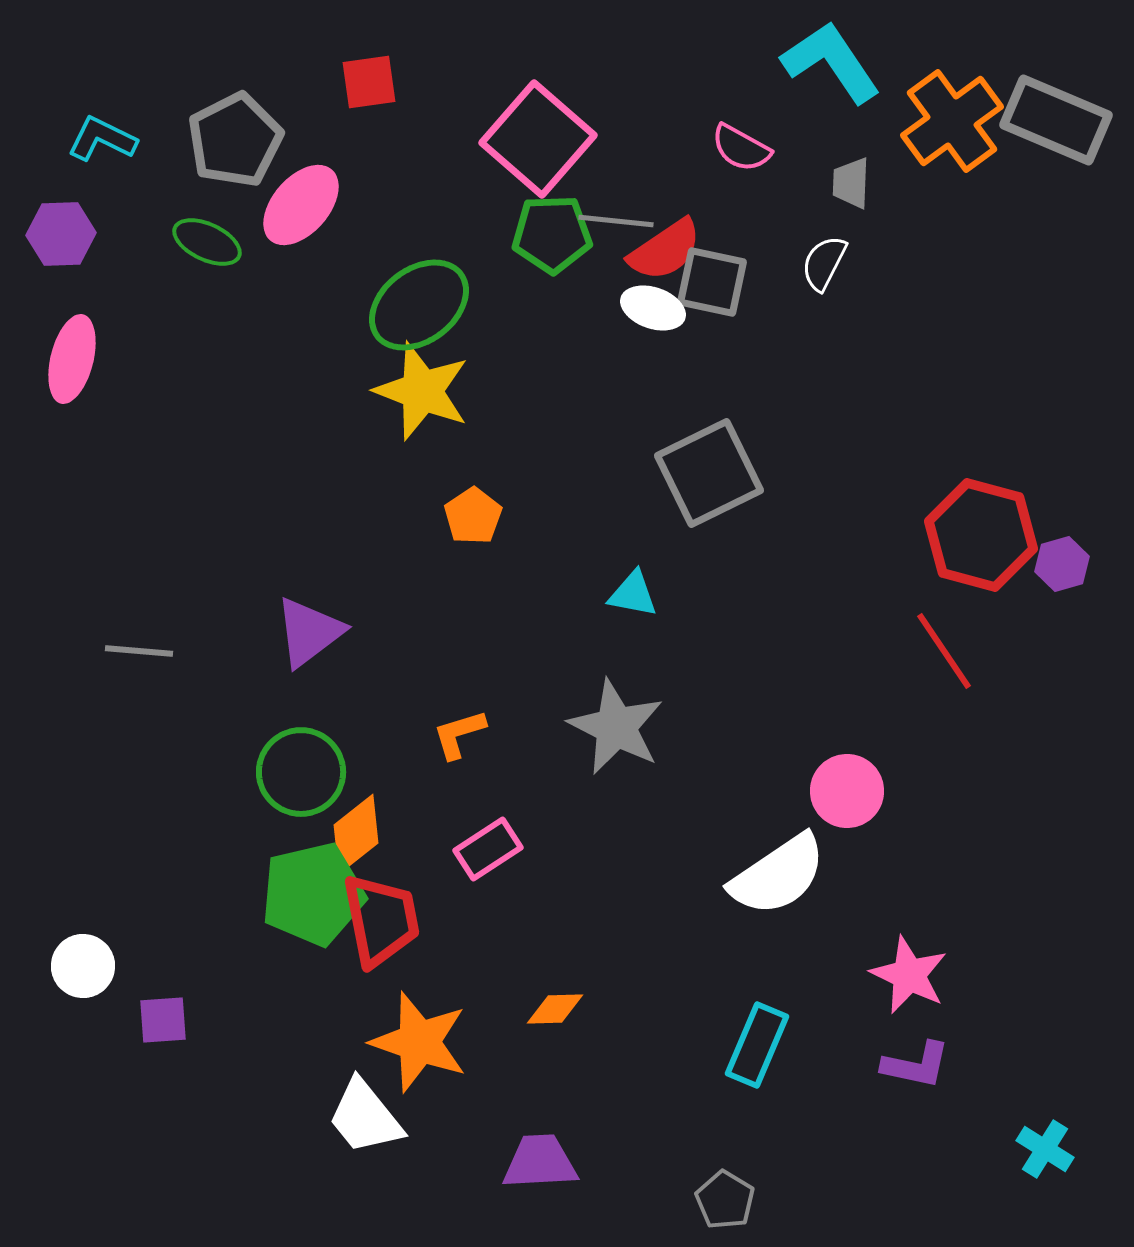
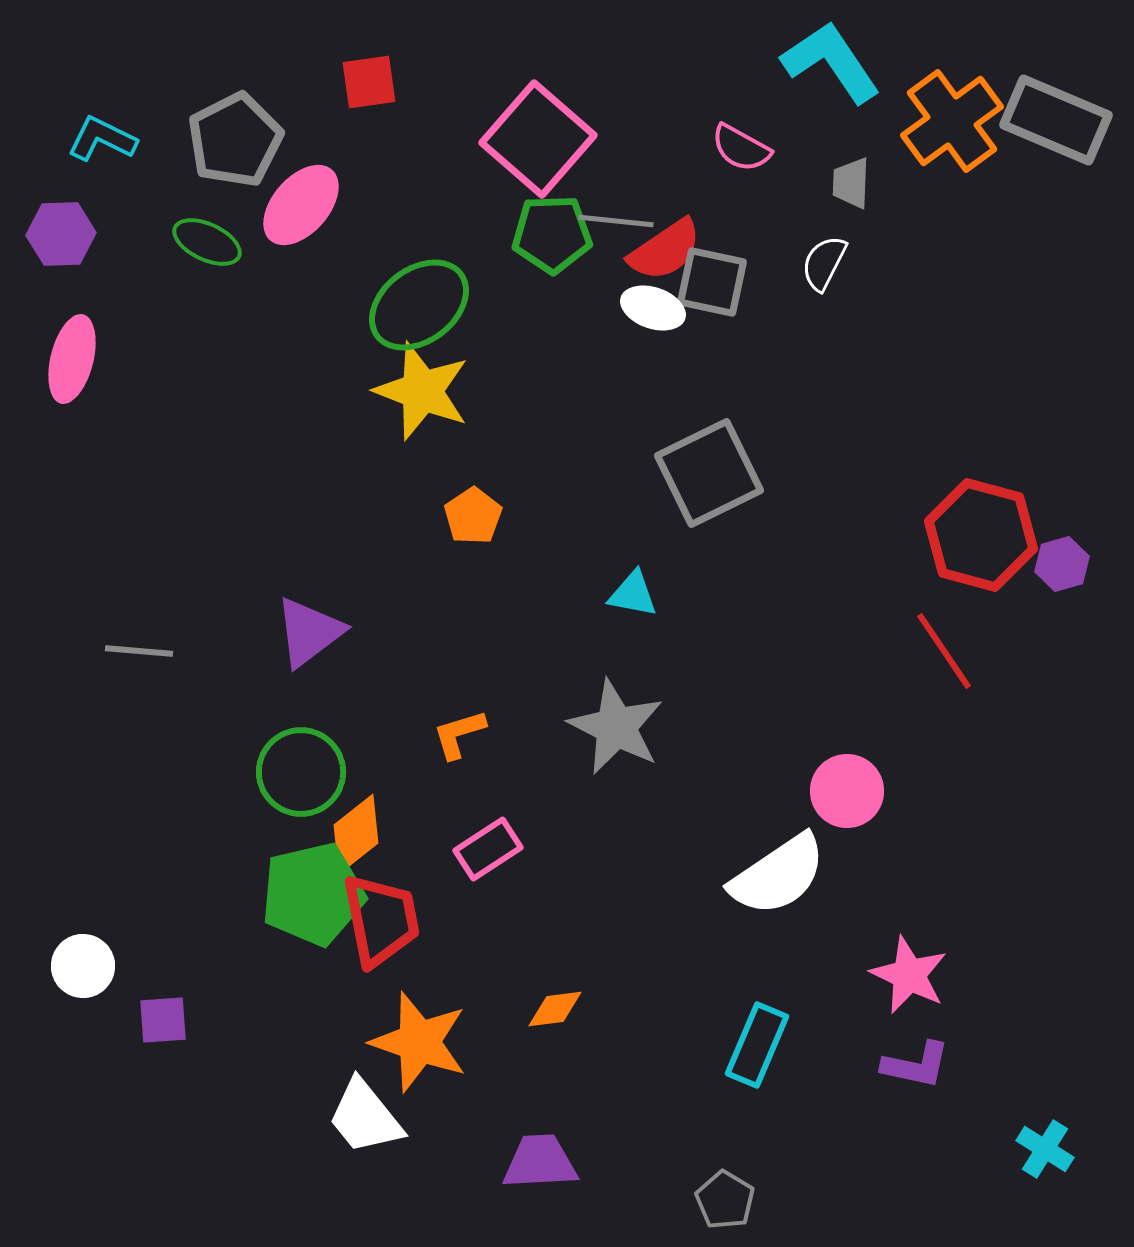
orange diamond at (555, 1009): rotated 6 degrees counterclockwise
